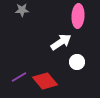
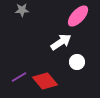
pink ellipse: rotated 40 degrees clockwise
